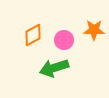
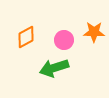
orange star: moved 2 px down
orange diamond: moved 7 px left, 2 px down
